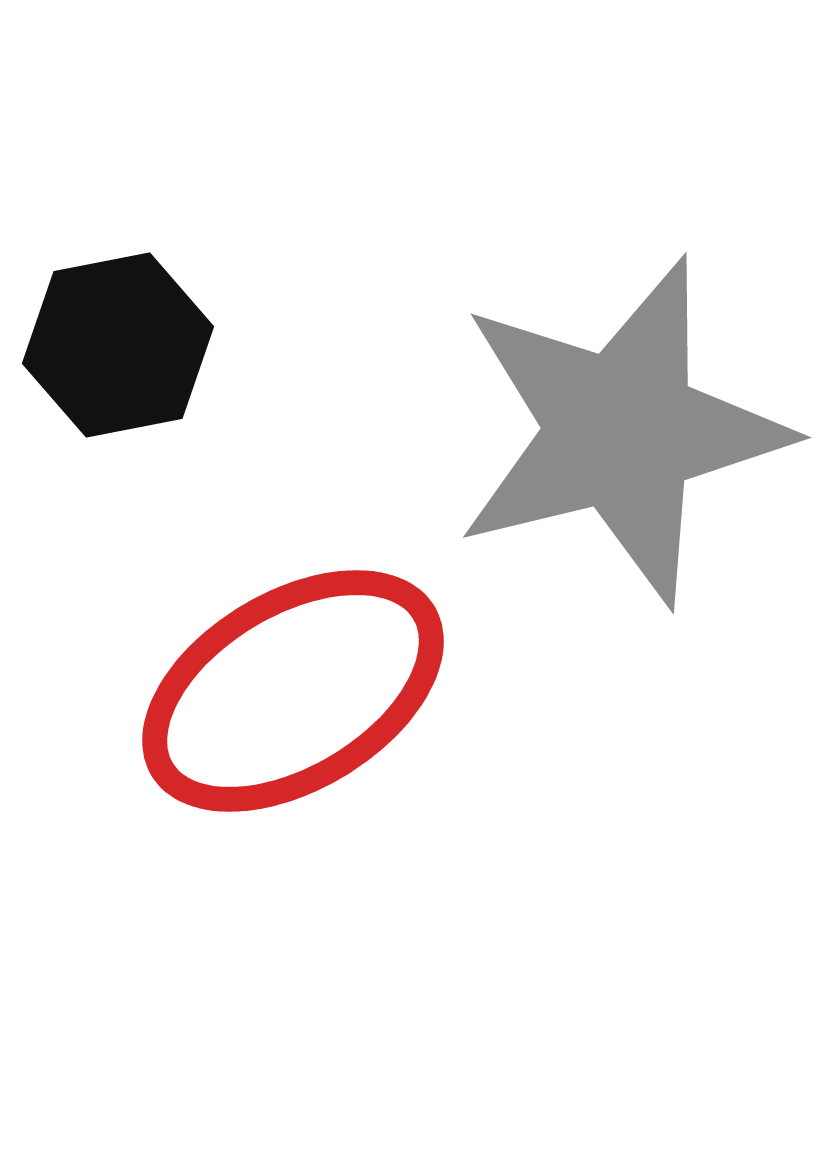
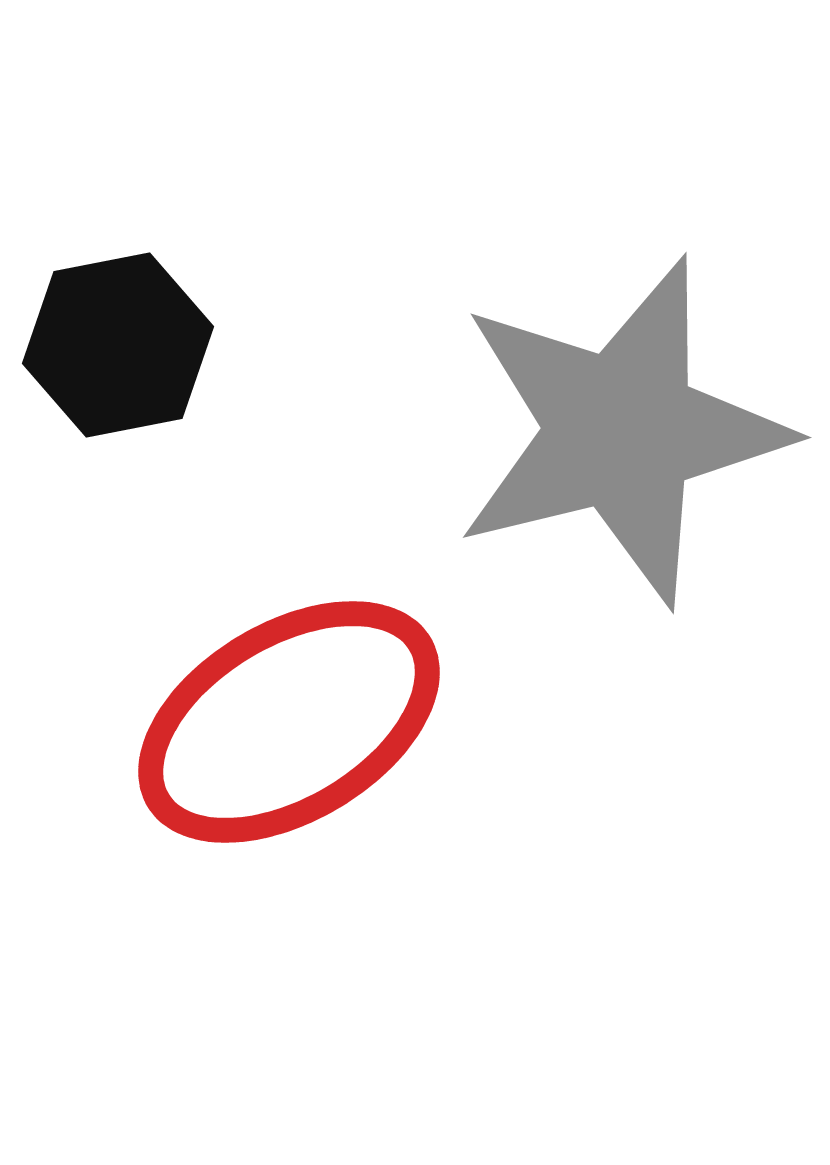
red ellipse: moved 4 px left, 31 px down
